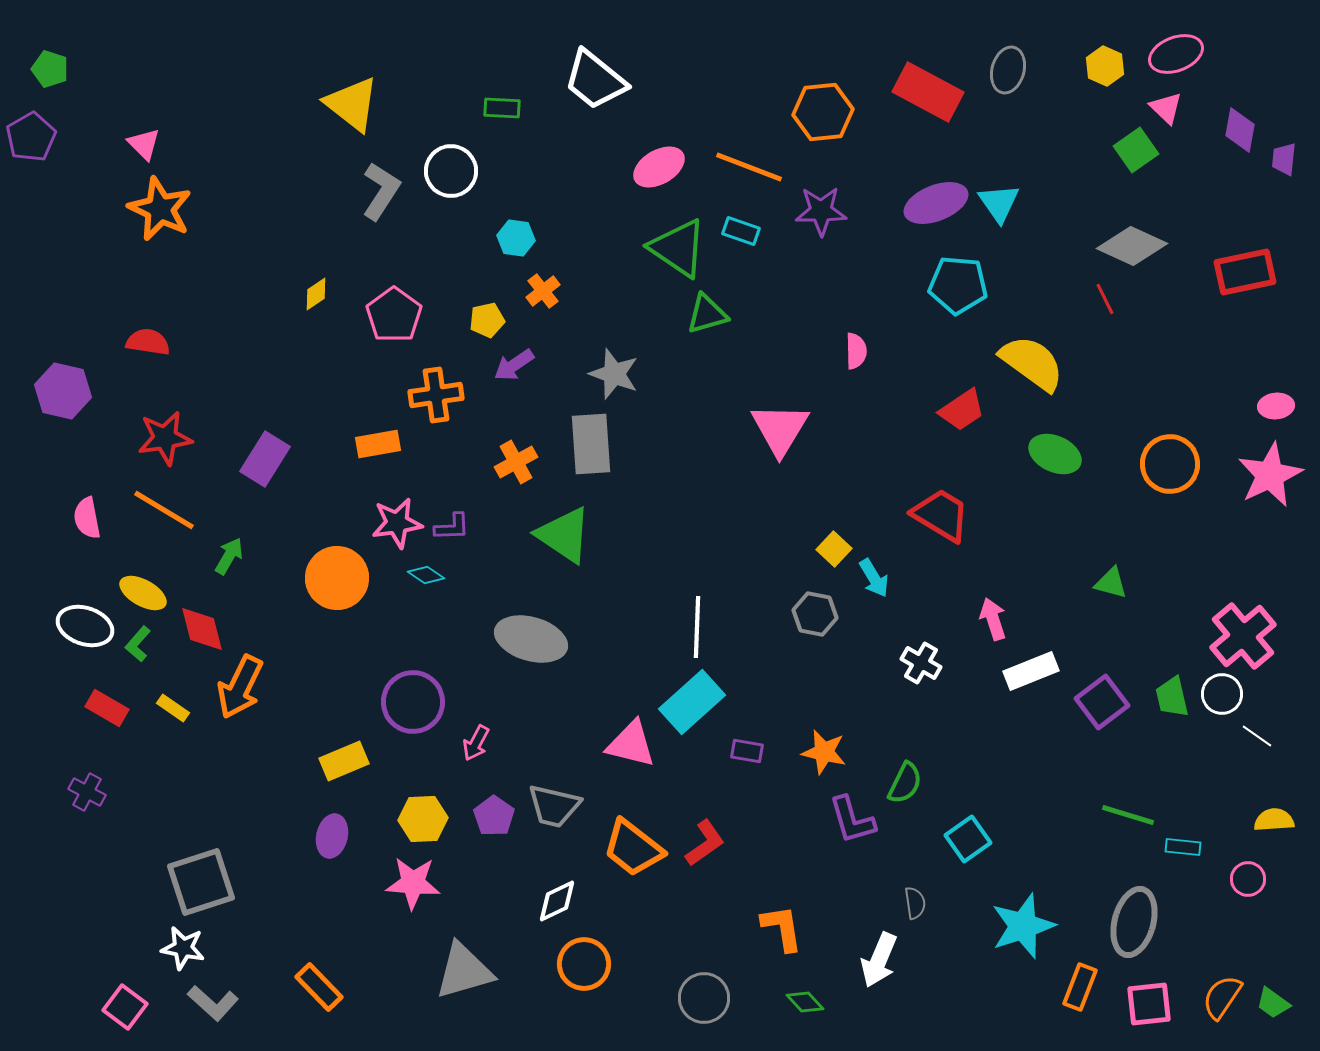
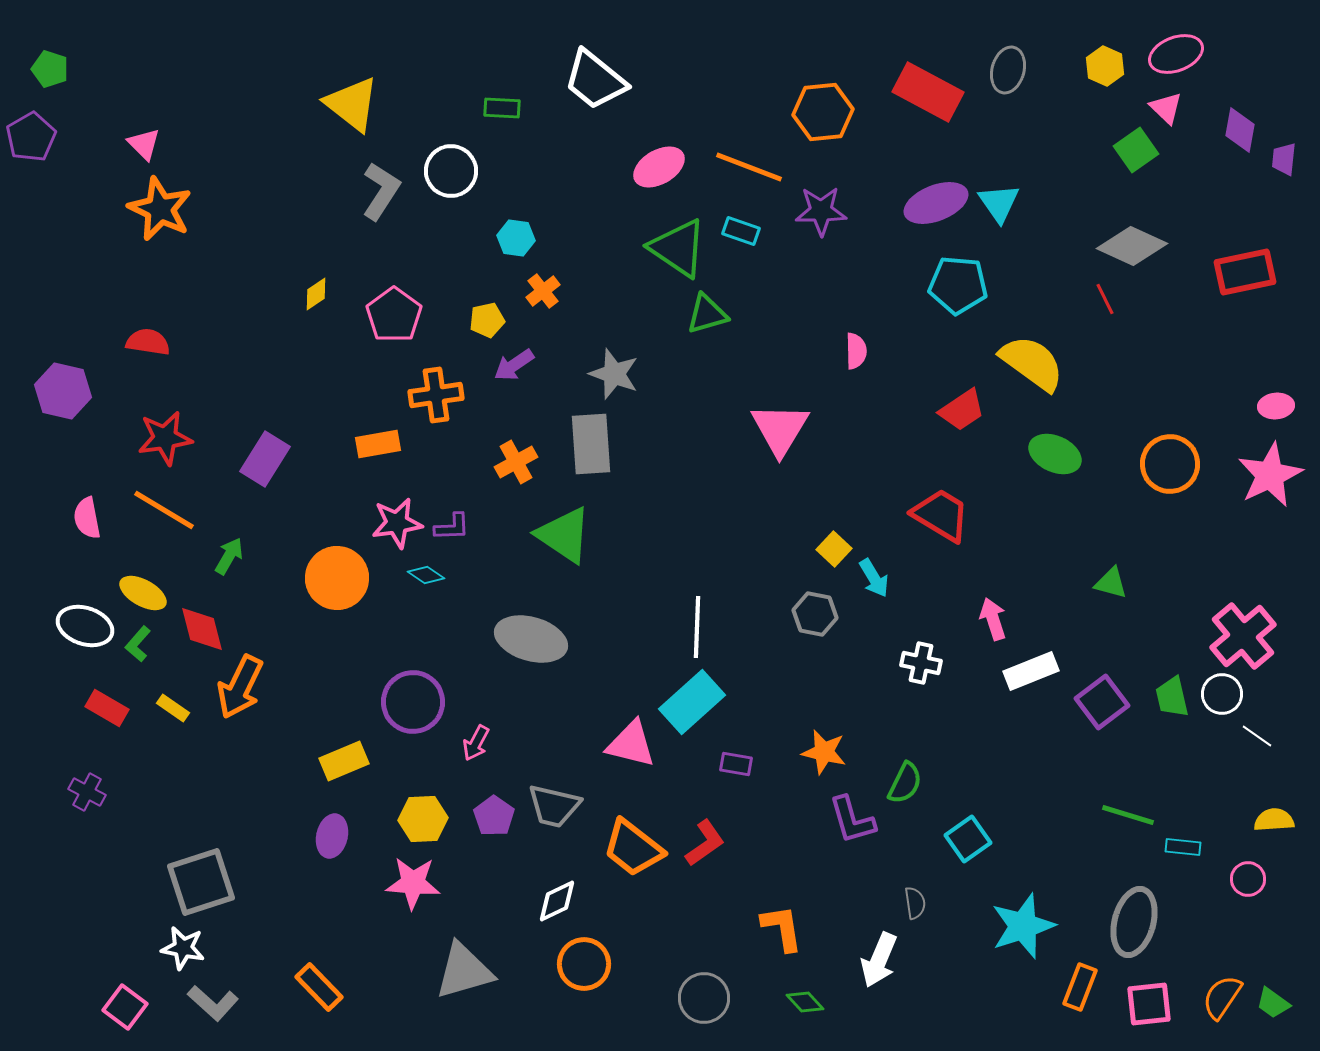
white cross at (921, 663): rotated 18 degrees counterclockwise
purple rectangle at (747, 751): moved 11 px left, 13 px down
